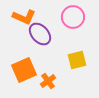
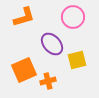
orange L-shape: rotated 40 degrees counterclockwise
purple ellipse: moved 12 px right, 10 px down
orange cross: rotated 21 degrees clockwise
